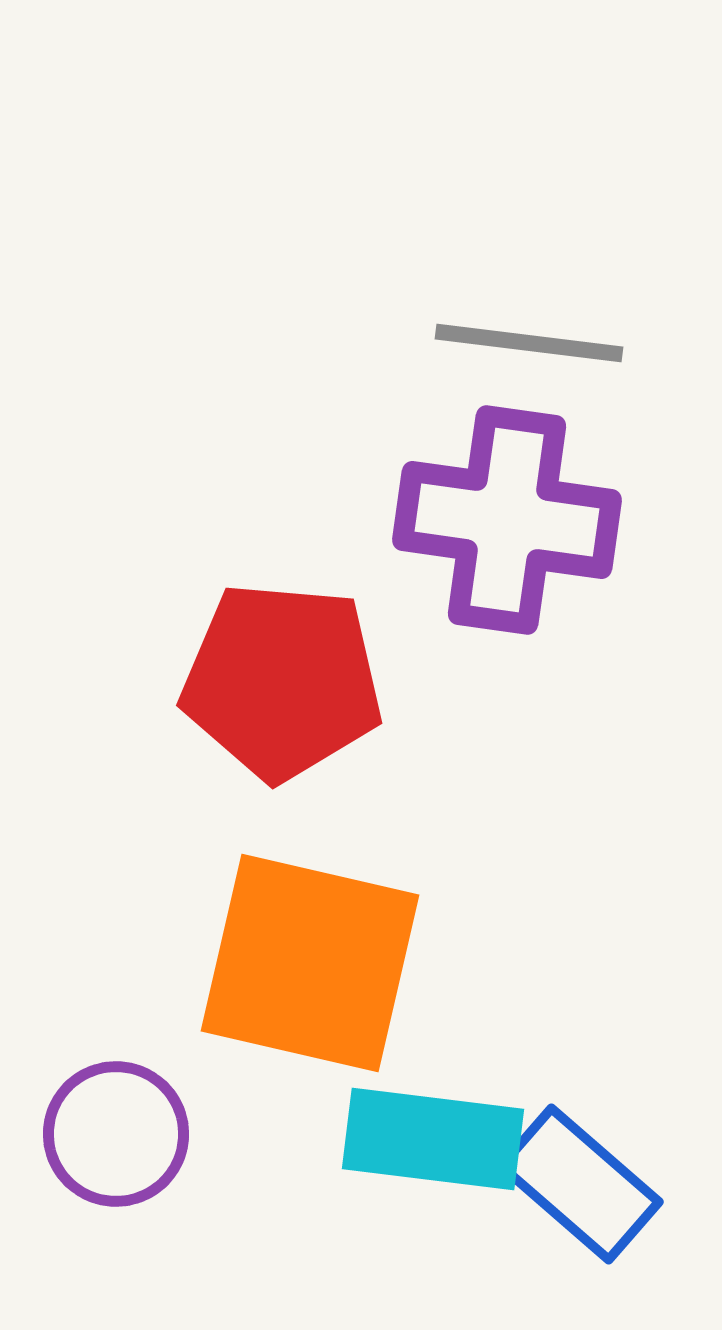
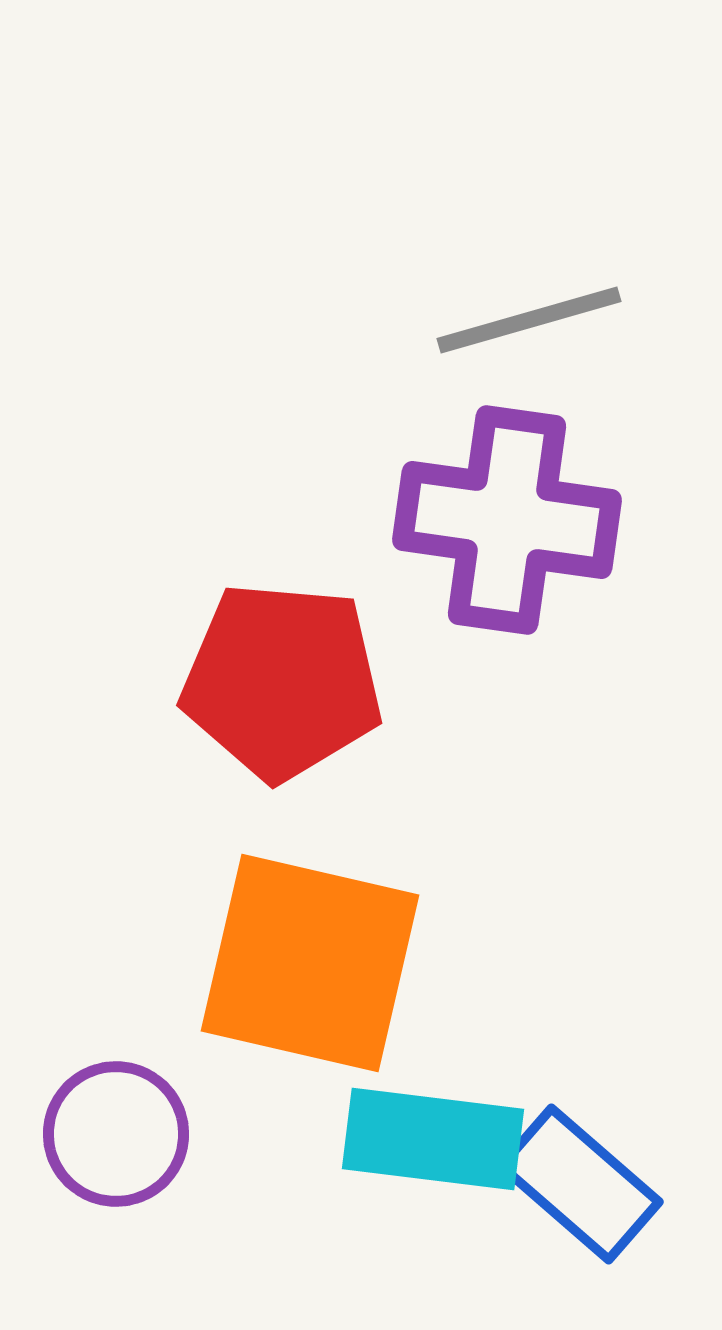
gray line: moved 23 px up; rotated 23 degrees counterclockwise
